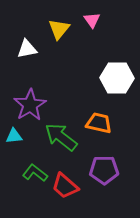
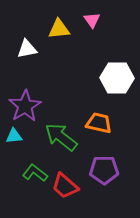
yellow triangle: rotated 45 degrees clockwise
purple star: moved 5 px left, 1 px down
